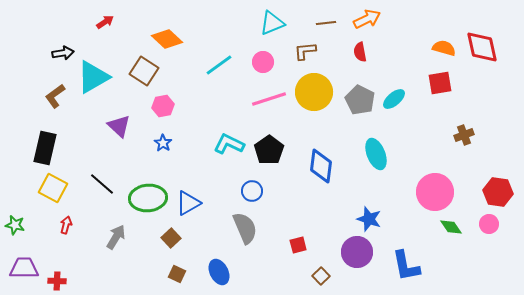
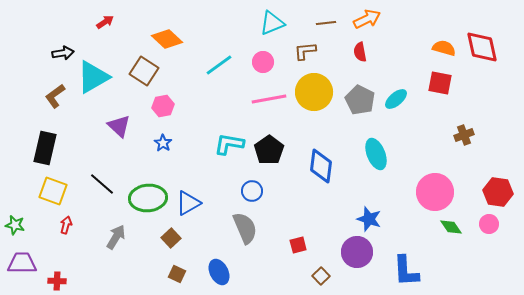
red square at (440, 83): rotated 20 degrees clockwise
pink line at (269, 99): rotated 8 degrees clockwise
cyan ellipse at (394, 99): moved 2 px right
cyan L-shape at (229, 144): rotated 16 degrees counterclockwise
yellow square at (53, 188): moved 3 px down; rotated 8 degrees counterclockwise
blue L-shape at (406, 266): moved 5 px down; rotated 8 degrees clockwise
purple trapezoid at (24, 268): moved 2 px left, 5 px up
